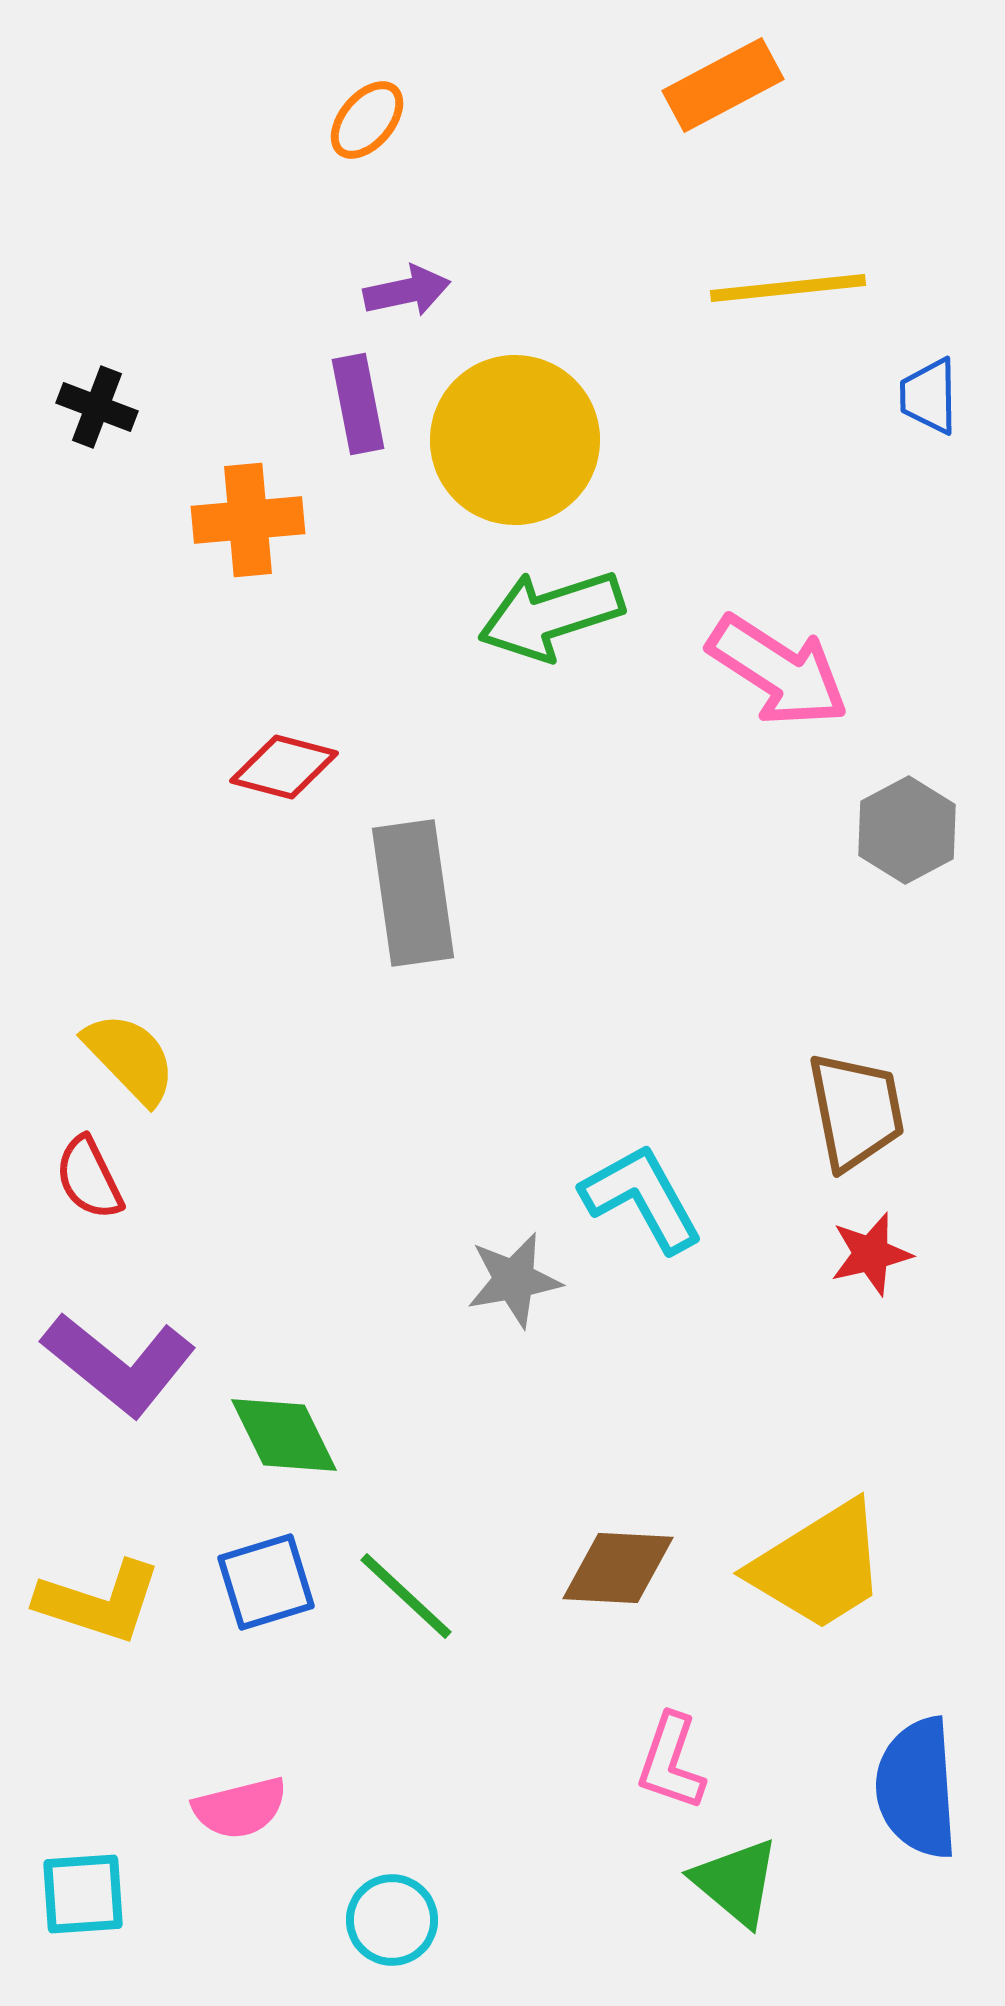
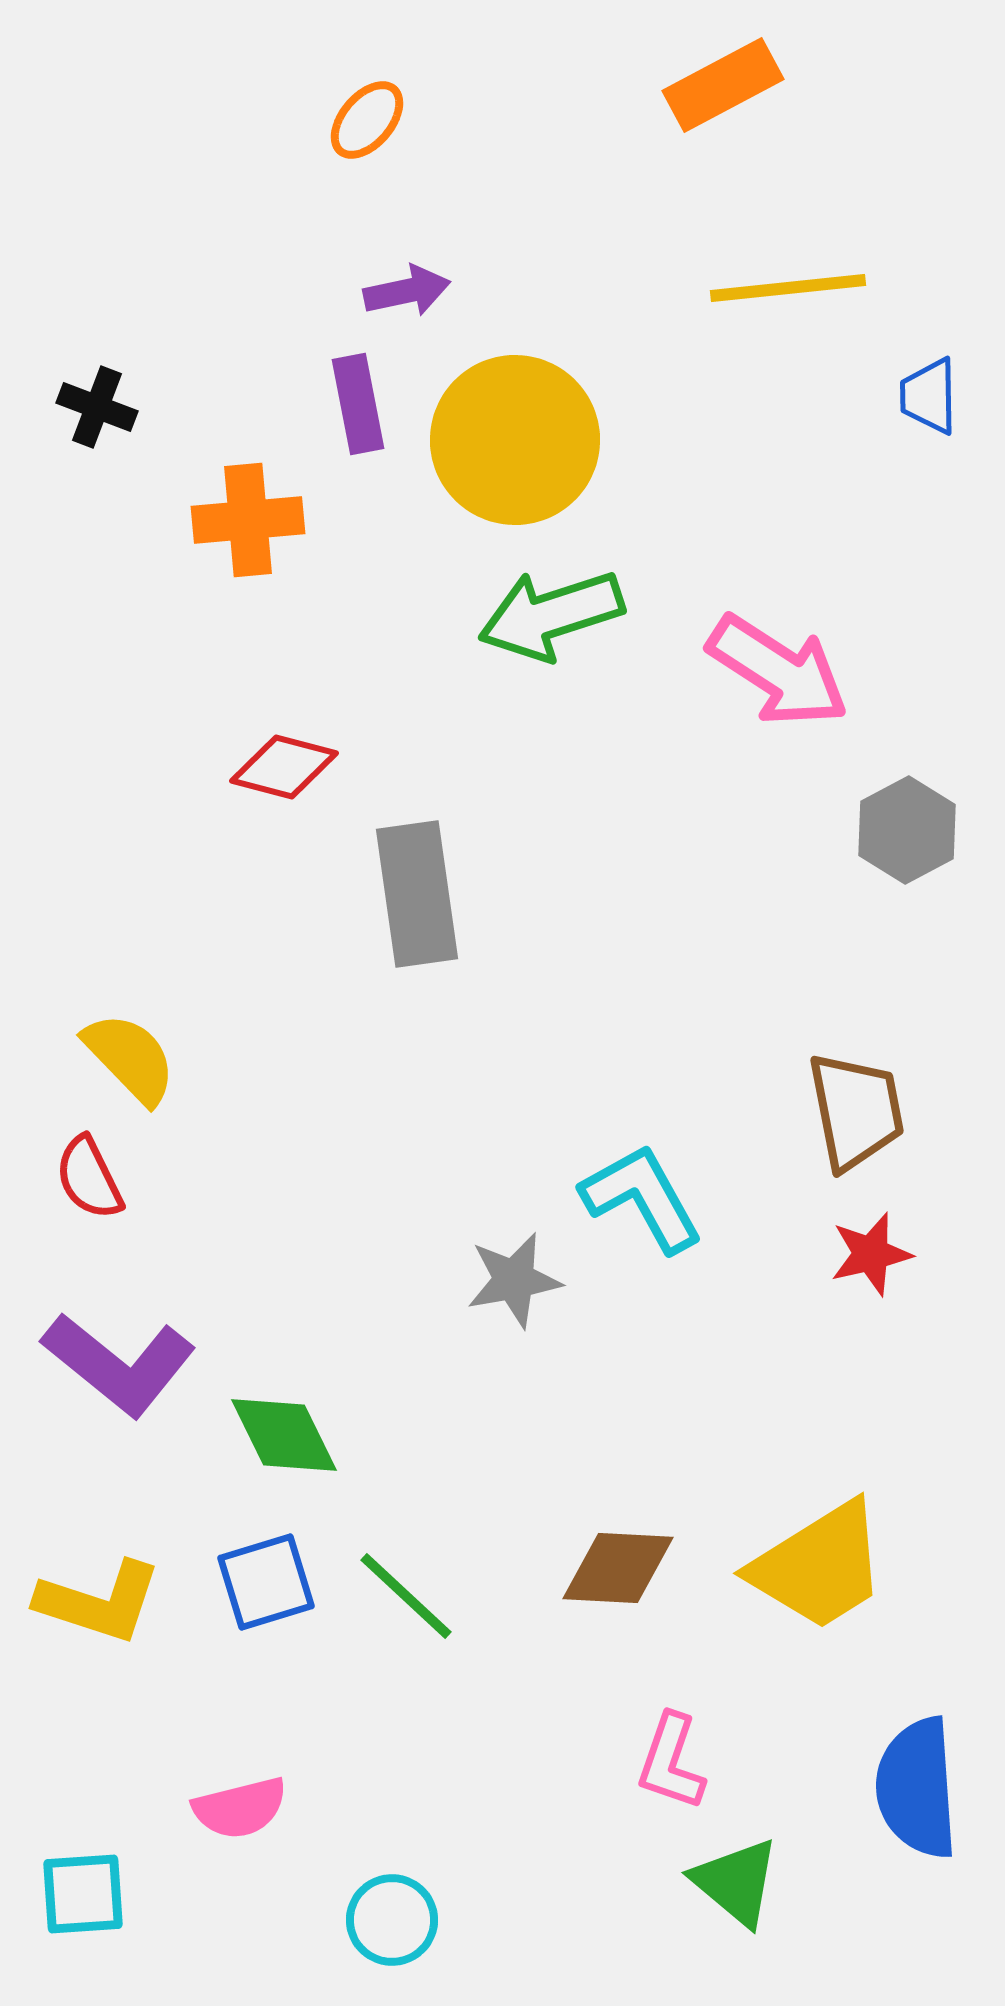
gray rectangle: moved 4 px right, 1 px down
